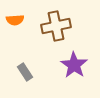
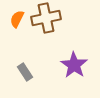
orange semicircle: moved 2 px right, 1 px up; rotated 120 degrees clockwise
brown cross: moved 10 px left, 8 px up
